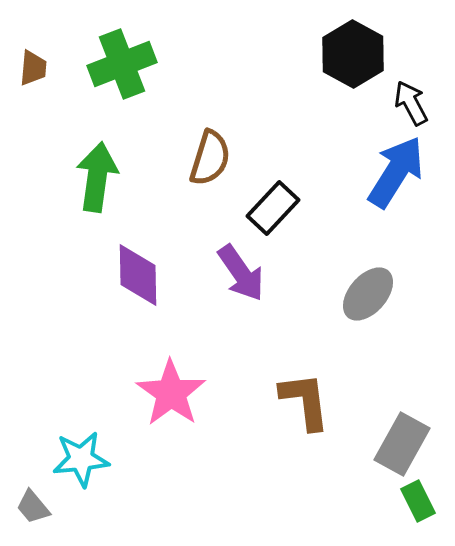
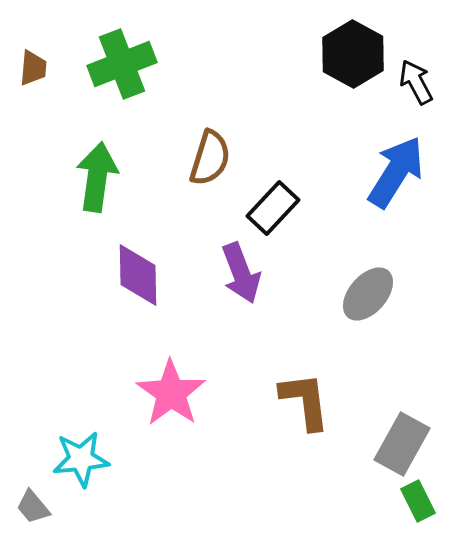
black arrow: moved 5 px right, 21 px up
purple arrow: rotated 14 degrees clockwise
